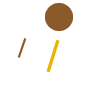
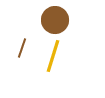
brown circle: moved 4 px left, 3 px down
